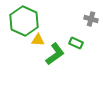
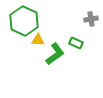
gray cross: rotated 24 degrees counterclockwise
